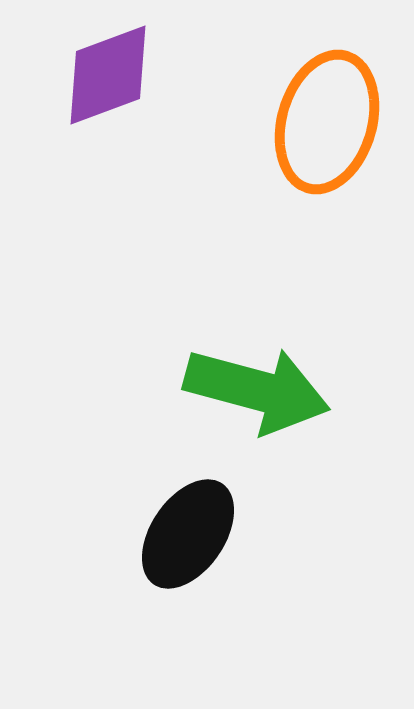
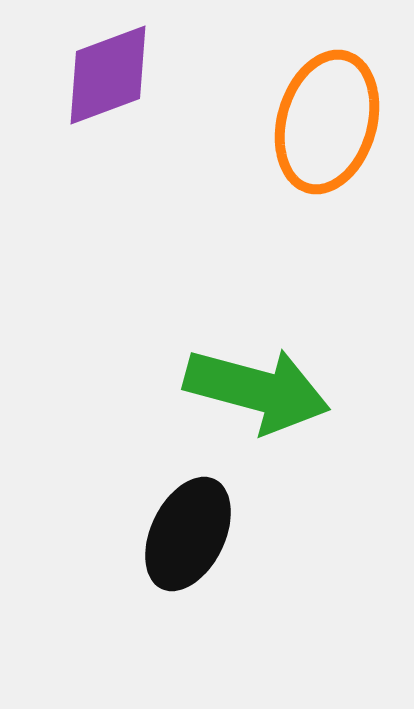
black ellipse: rotated 8 degrees counterclockwise
